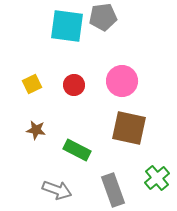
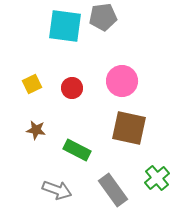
cyan square: moved 2 px left
red circle: moved 2 px left, 3 px down
gray rectangle: rotated 16 degrees counterclockwise
